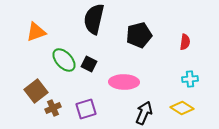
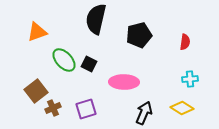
black semicircle: moved 2 px right
orange triangle: moved 1 px right
